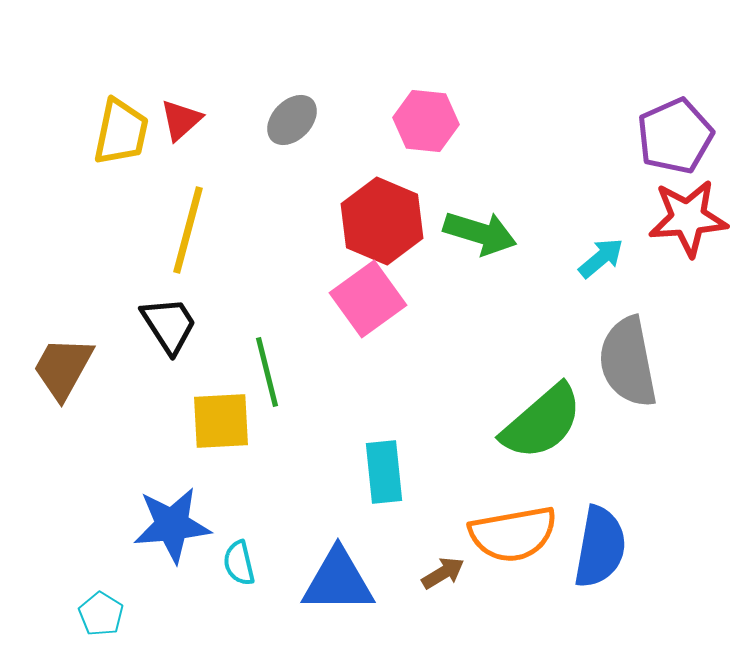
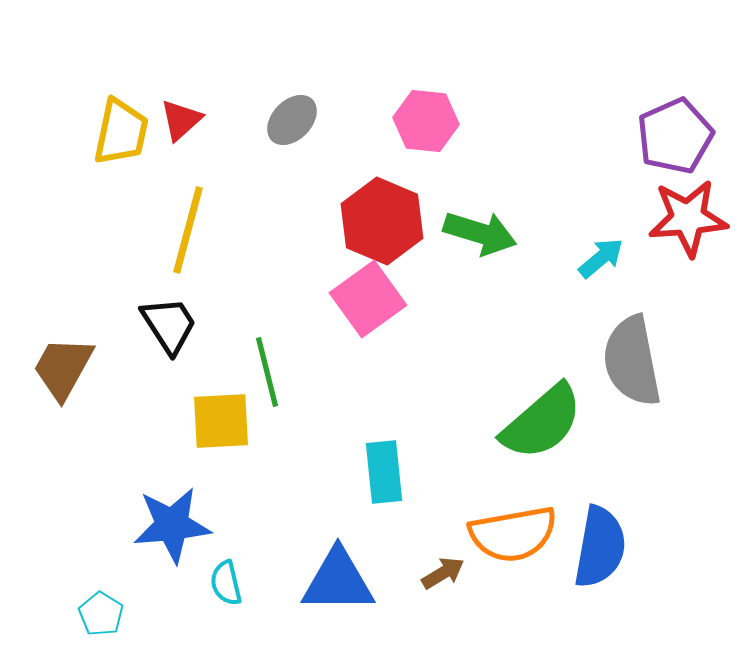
gray semicircle: moved 4 px right, 1 px up
cyan semicircle: moved 13 px left, 20 px down
